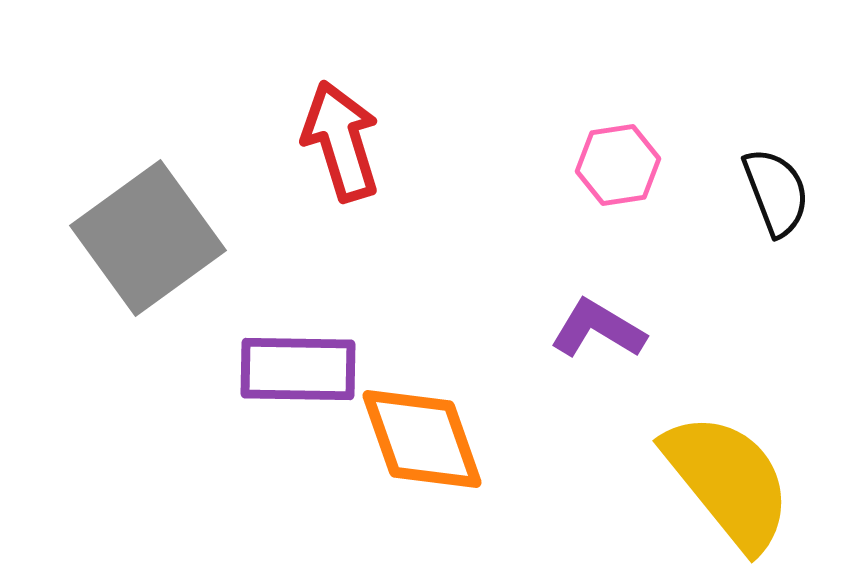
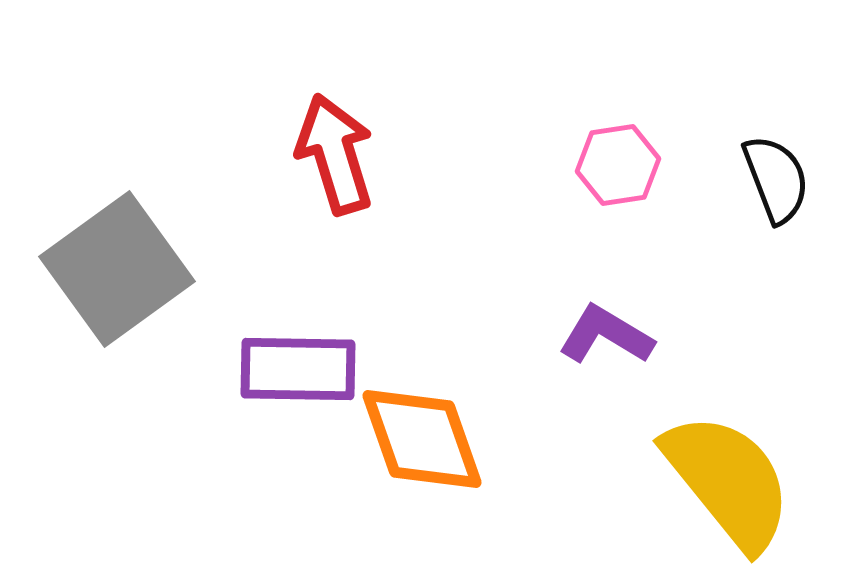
red arrow: moved 6 px left, 13 px down
black semicircle: moved 13 px up
gray square: moved 31 px left, 31 px down
purple L-shape: moved 8 px right, 6 px down
